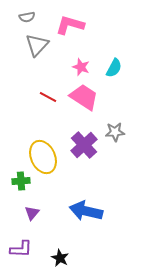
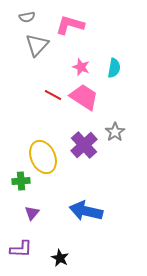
cyan semicircle: rotated 18 degrees counterclockwise
red line: moved 5 px right, 2 px up
gray star: rotated 30 degrees counterclockwise
